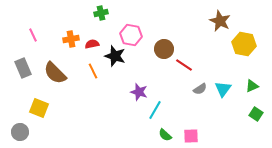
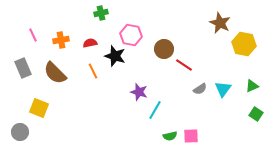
brown star: moved 2 px down
orange cross: moved 10 px left, 1 px down
red semicircle: moved 2 px left, 1 px up
green semicircle: moved 5 px right, 1 px down; rotated 56 degrees counterclockwise
